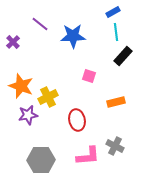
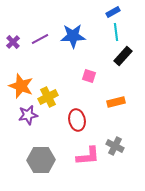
purple line: moved 15 px down; rotated 66 degrees counterclockwise
